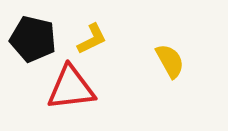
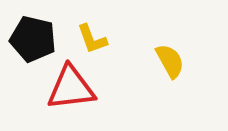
yellow L-shape: rotated 96 degrees clockwise
